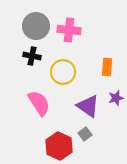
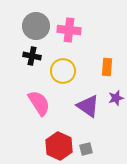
yellow circle: moved 1 px up
gray square: moved 1 px right, 15 px down; rotated 24 degrees clockwise
